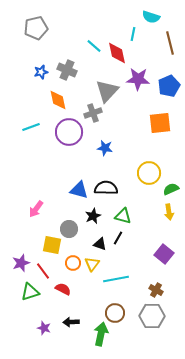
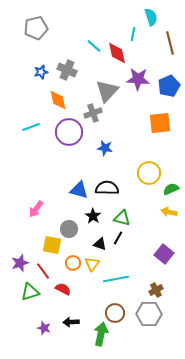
cyan semicircle at (151, 17): rotated 126 degrees counterclockwise
black semicircle at (106, 188): moved 1 px right
yellow arrow at (169, 212): rotated 112 degrees clockwise
black star at (93, 216): rotated 14 degrees counterclockwise
green triangle at (123, 216): moved 1 px left, 2 px down
purple star at (21, 263): moved 1 px left
brown cross at (156, 290): rotated 32 degrees clockwise
gray hexagon at (152, 316): moved 3 px left, 2 px up
